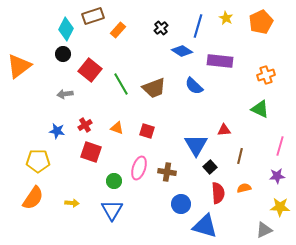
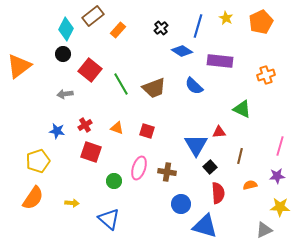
brown rectangle at (93, 16): rotated 20 degrees counterclockwise
green triangle at (260, 109): moved 18 px left
red triangle at (224, 130): moved 5 px left, 2 px down
yellow pentagon at (38, 161): rotated 20 degrees counterclockwise
orange semicircle at (244, 188): moved 6 px right, 3 px up
blue triangle at (112, 210): moved 3 px left, 9 px down; rotated 20 degrees counterclockwise
